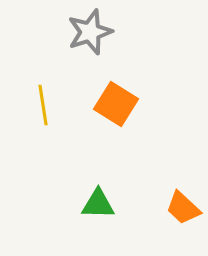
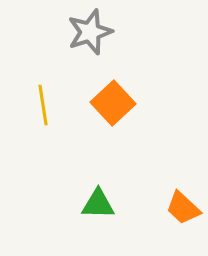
orange square: moved 3 px left, 1 px up; rotated 15 degrees clockwise
